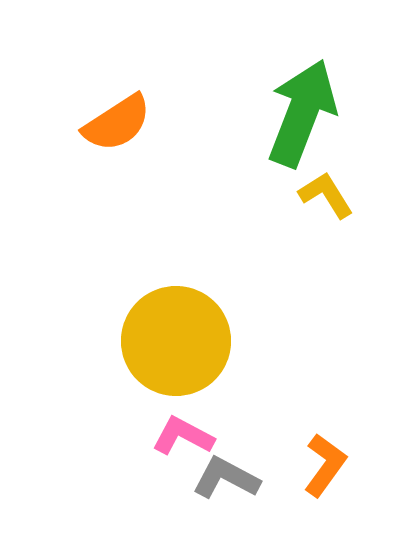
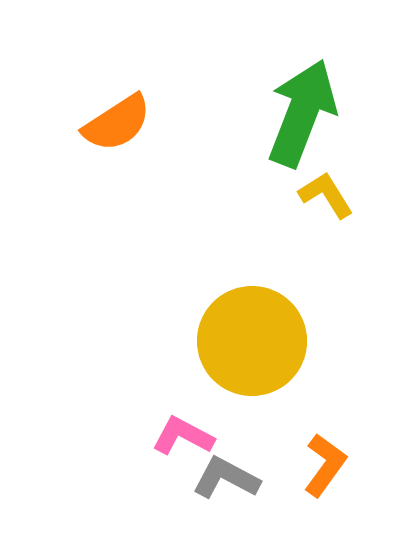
yellow circle: moved 76 px right
